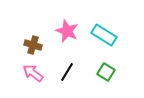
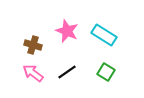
black line: rotated 24 degrees clockwise
